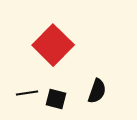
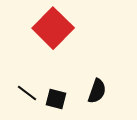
red square: moved 17 px up
black line: rotated 45 degrees clockwise
